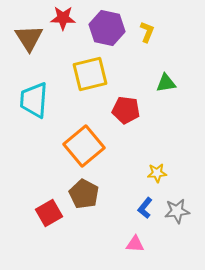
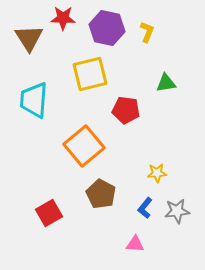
brown pentagon: moved 17 px right
